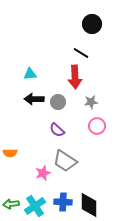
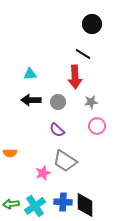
black line: moved 2 px right, 1 px down
black arrow: moved 3 px left, 1 px down
black diamond: moved 4 px left
